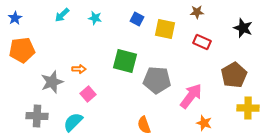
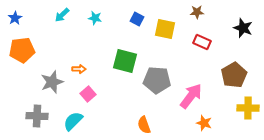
cyan semicircle: moved 1 px up
